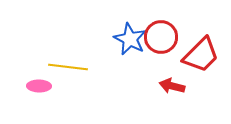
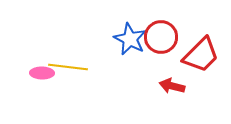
pink ellipse: moved 3 px right, 13 px up
